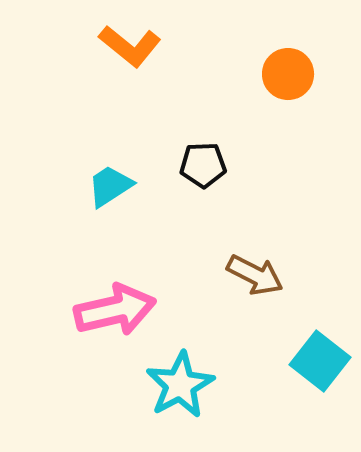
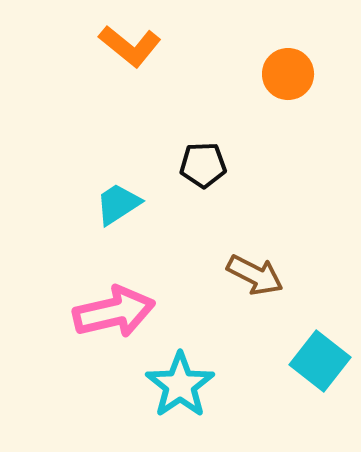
cyan trapezoid: moved 8 px right, 18 px down
pink arrow: moved 1 px left, 2 px down
cyan star: rotated 6 degrees counterclockwise
